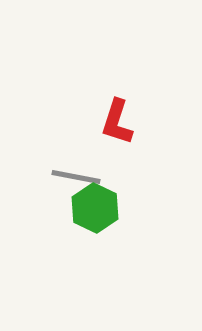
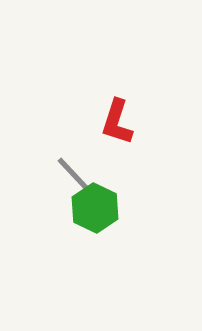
gray line: rotated 36 degrees clockwise
